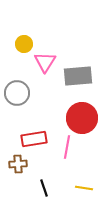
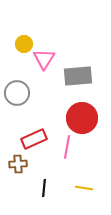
pink triangle: moved 1 px left, 3 px up
red rectangle: rotated 15 degrees counterclockwise
black line: rotated 24 degrees clockwise
